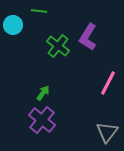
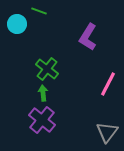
green line: rotated 14 degrees clockwise
cyan circle: moved 4 px right, 1 px up
green cross: moved 11 px left, 23 px down
pink line: moved 1 px down
green arrow: rotated 42 degrees counterclockwise
